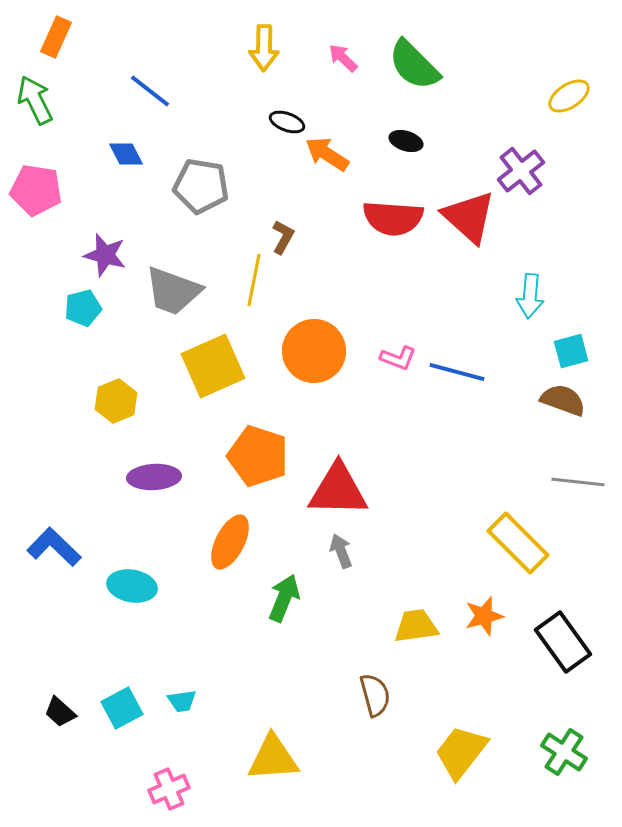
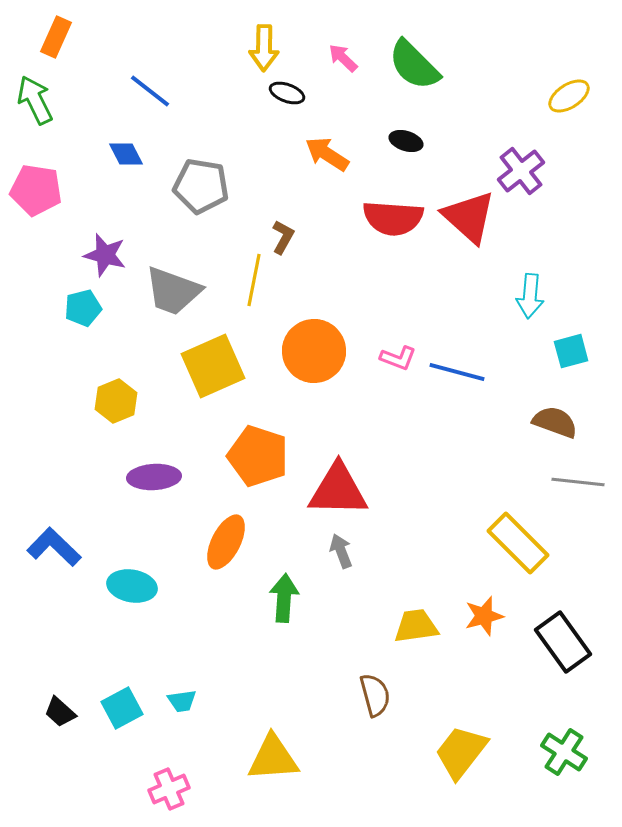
black ellipse at (287, 122): moved 29 px up
brown semicircle at (563, 400): moved 8 px left, 22 px down
orange ellipse at (230, 542): moved 4 px left
green arrow at (284, 598): rotated 18 degrees counterclockwise
